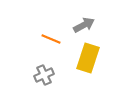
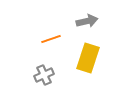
gray arrow: moved 3 px right, 4 px up; rotated 15 degrees clockwise
orange line: rotated 42 degrees counterclockwise
